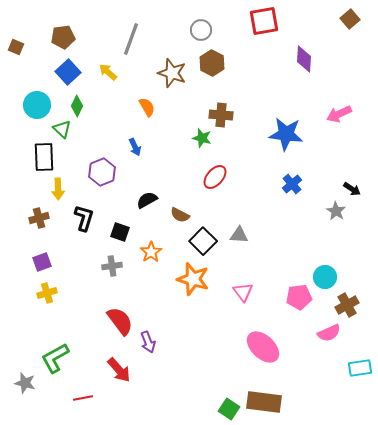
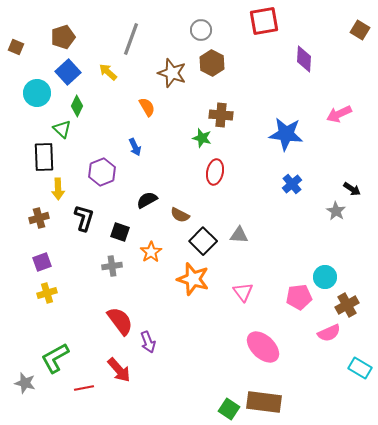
brown square at (350, 19): moved 10 px right, 11 px down; rotated 18 degrees counterclockwise
brown pentagon at (63, 37): rotated 10 degrees counterclockwise
cyan circle at (37, 105): moved 12 px up
red ellipse at (215, 177): moved 5 px up; rotated 30 degrees counterclockwise
cyan rectangle at (360, 368): rotated 40 degrees clockwise
red line at (83, 398): moved 1 px right, 10 px up
